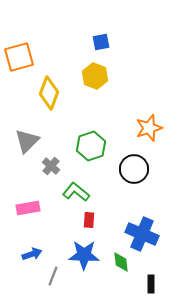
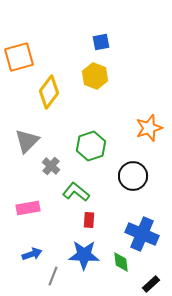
yellow diamond: moved 1 px up; rotated 16 degrees clockwise
black circle: moved 1 px left, 7 px down
black rectangle: rotated 48 degrees clockwise
